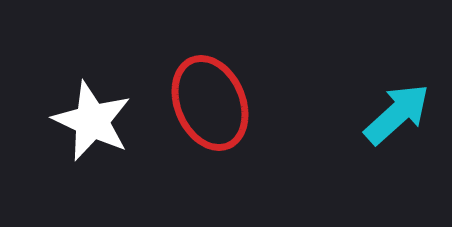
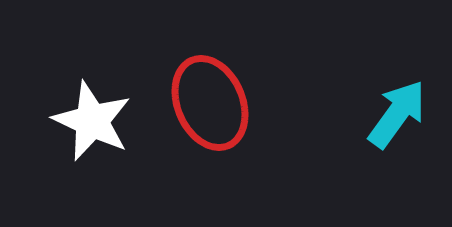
cyan arrow: rotated 12 degrees counterclockwise
